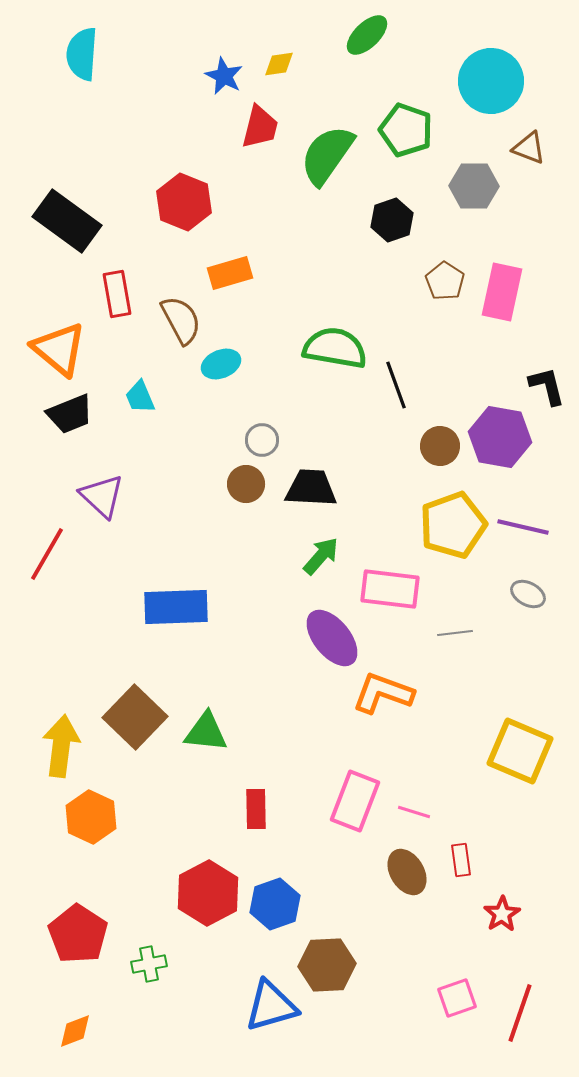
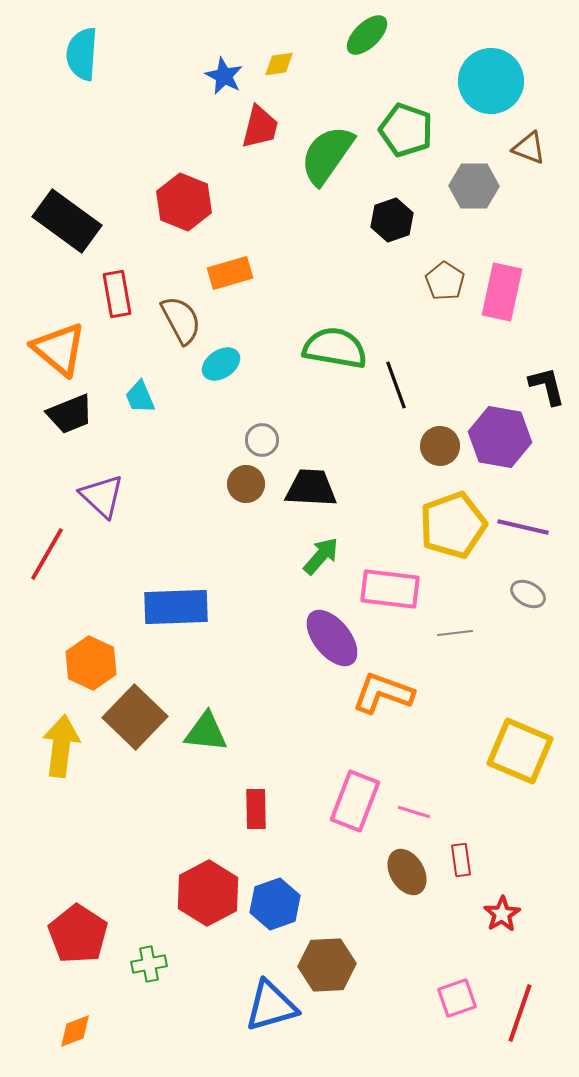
cyan ellipse at (221, 364): rotated 12 degrees counterclockwise
orange hexagon at (91, 817): moved 154 px up
